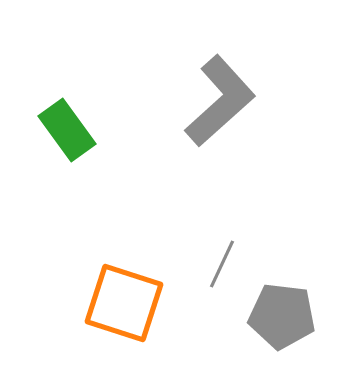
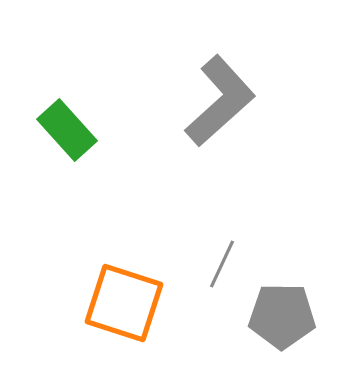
green rectangle: rotated 6 degrees counterclockwise
gray pentagon: rotated 6 degrees counterclockwise
